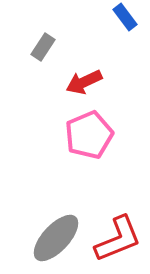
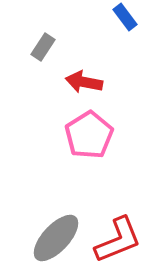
red arrow: rotated 36 degrees clockwise
pink pentagon: rotated 9 degrees counterclockwise
red L-shape: moved 1 px down
